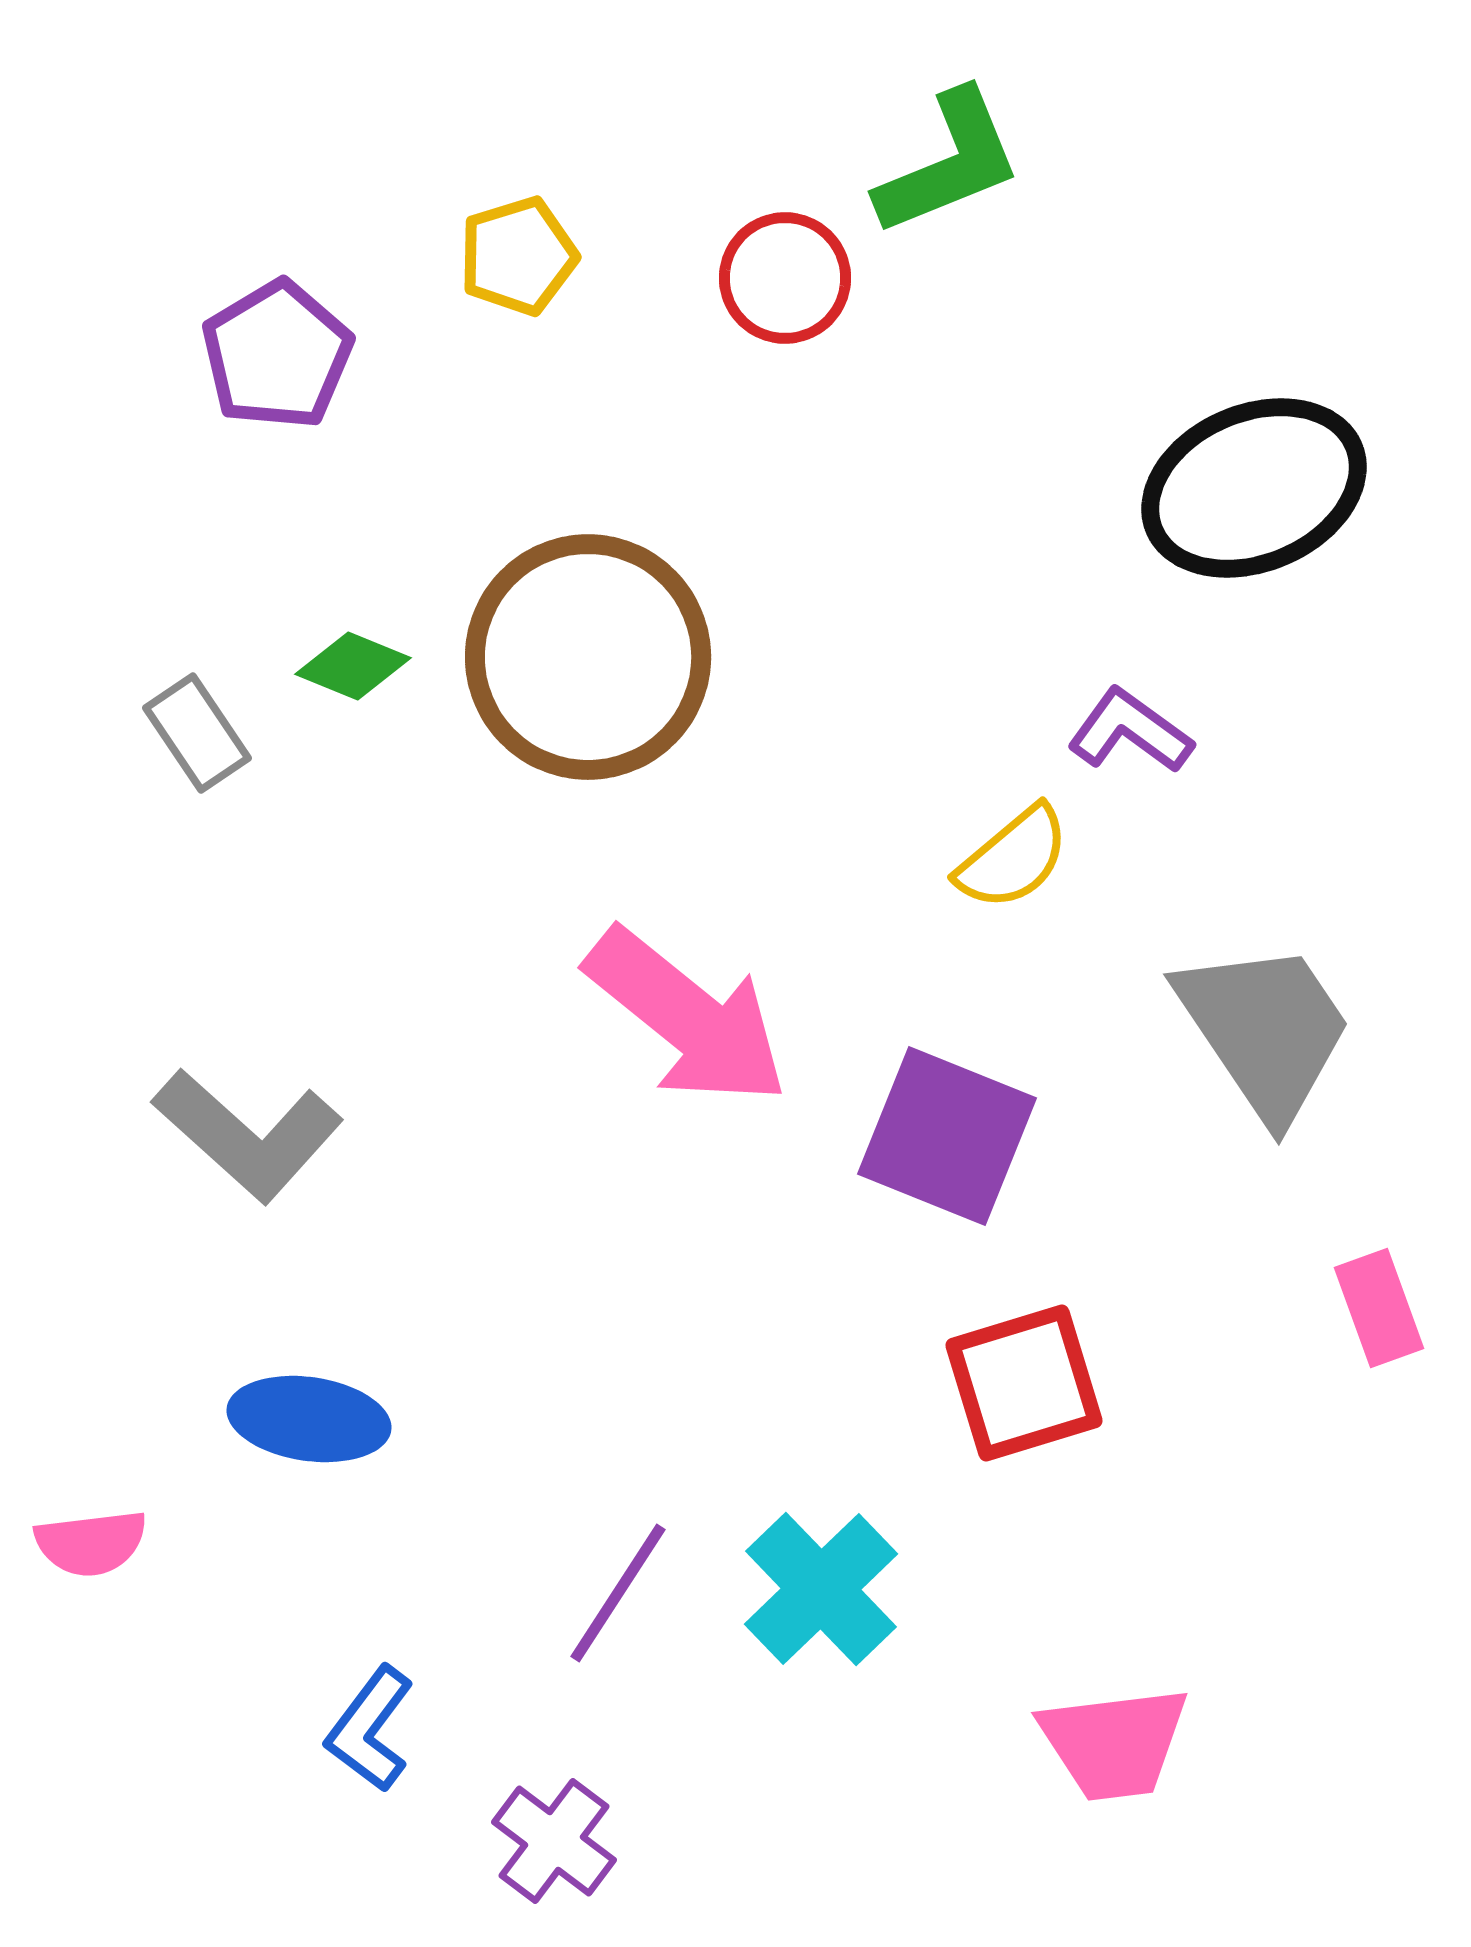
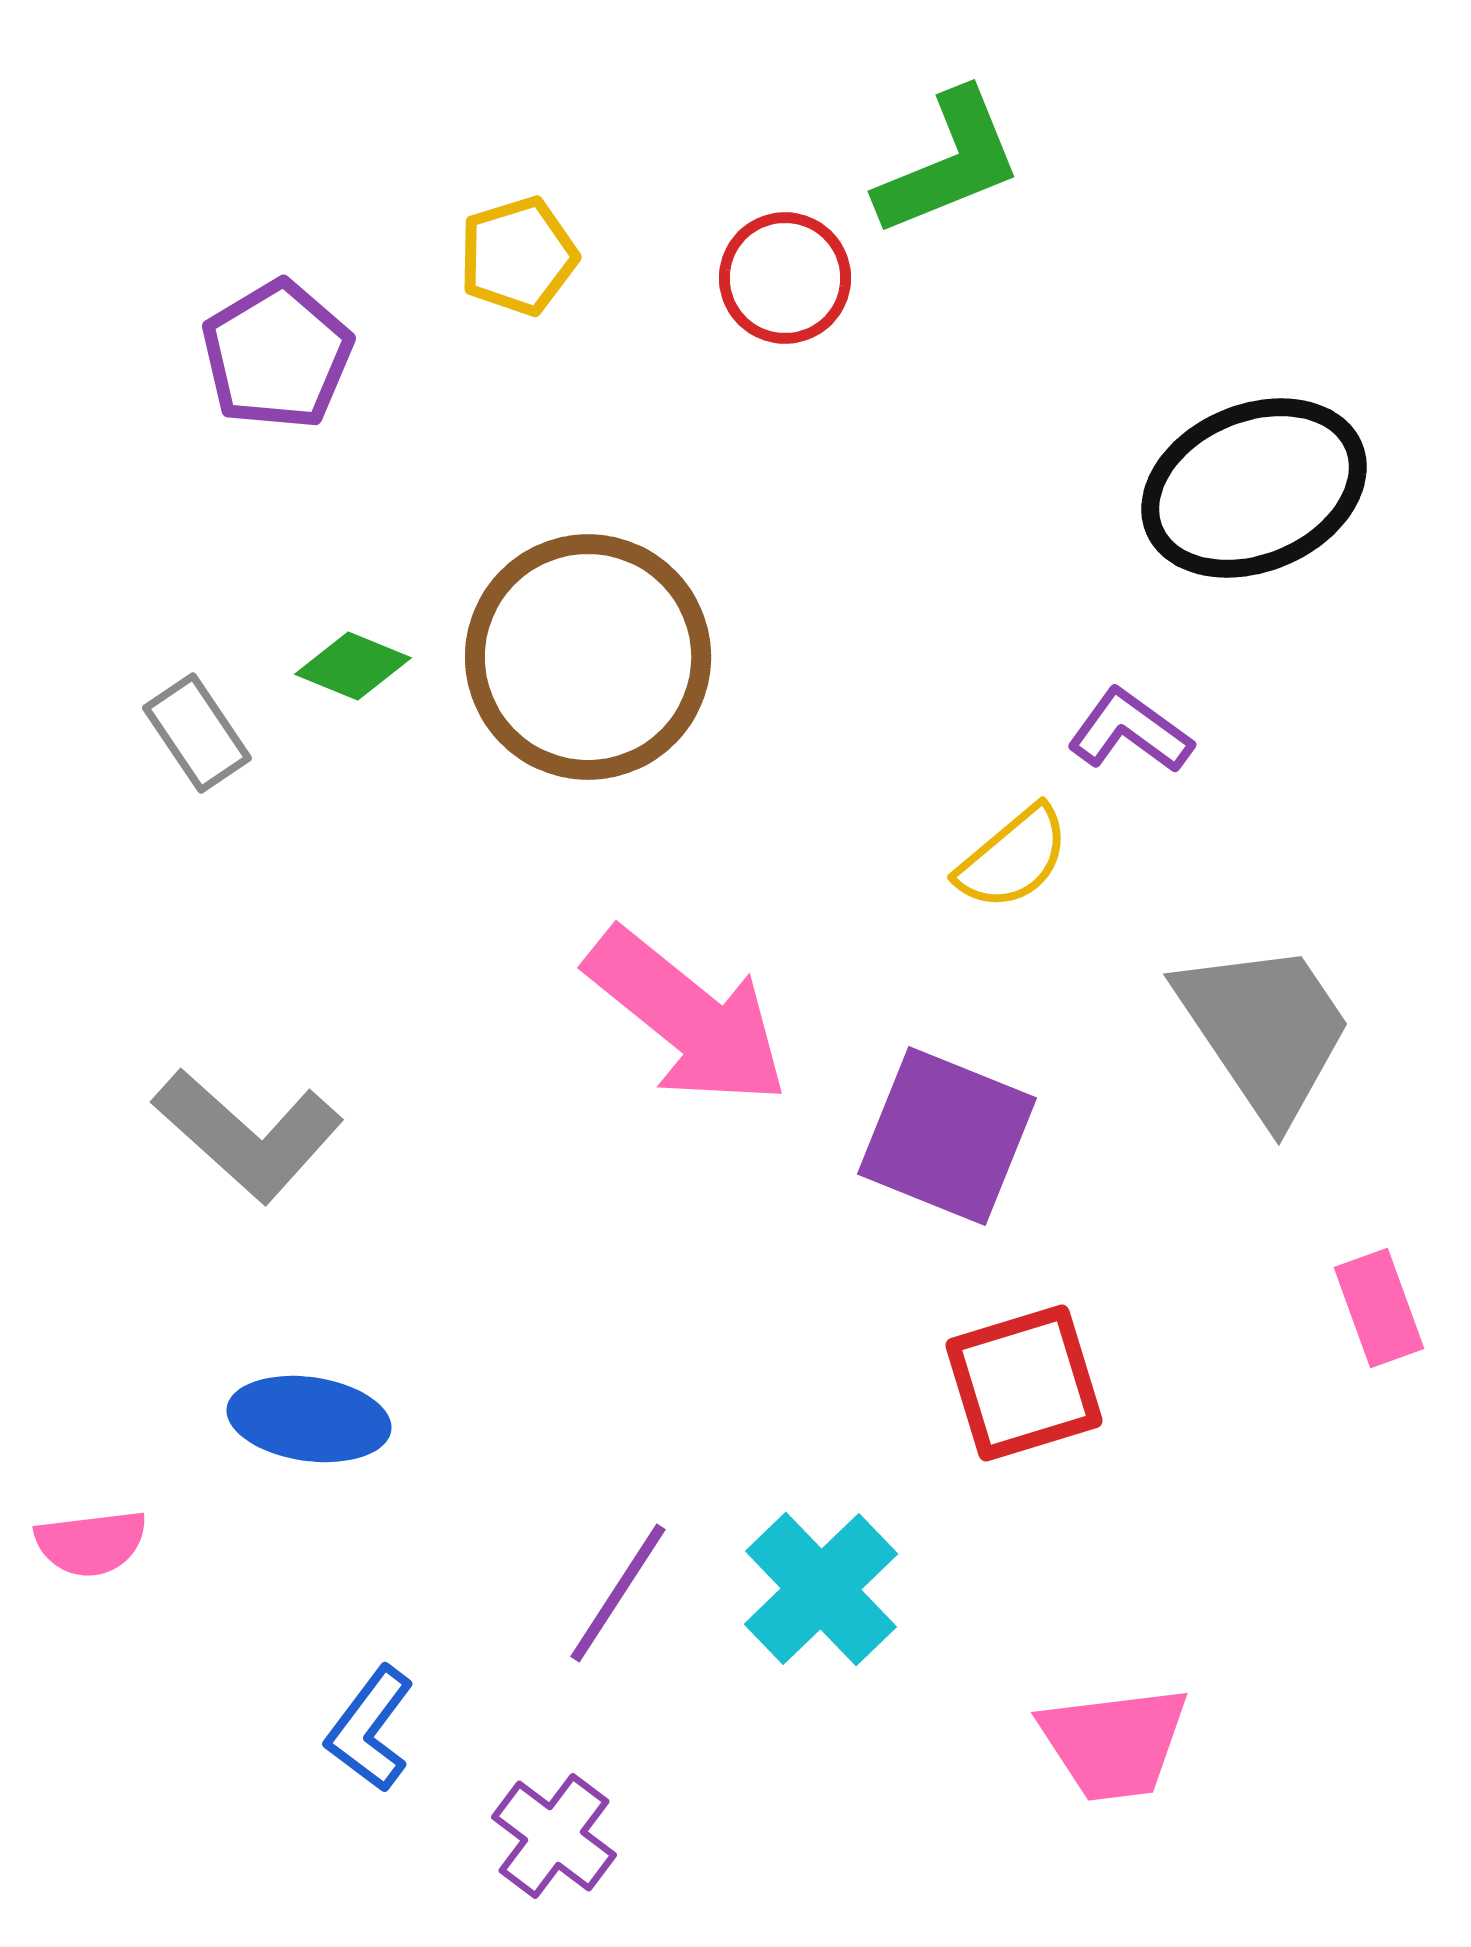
purple cross: moved 5 px up
